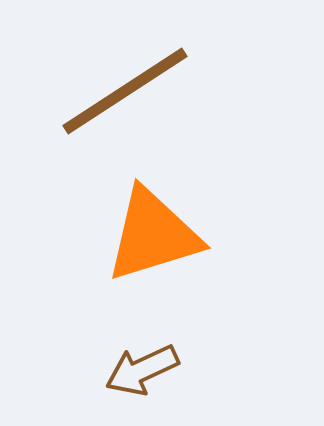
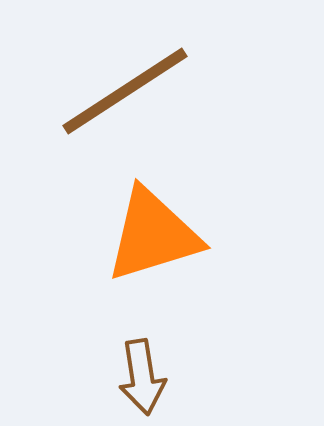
brown arrow: moved 7 px down; rotated 74 degrees counterclockwise
